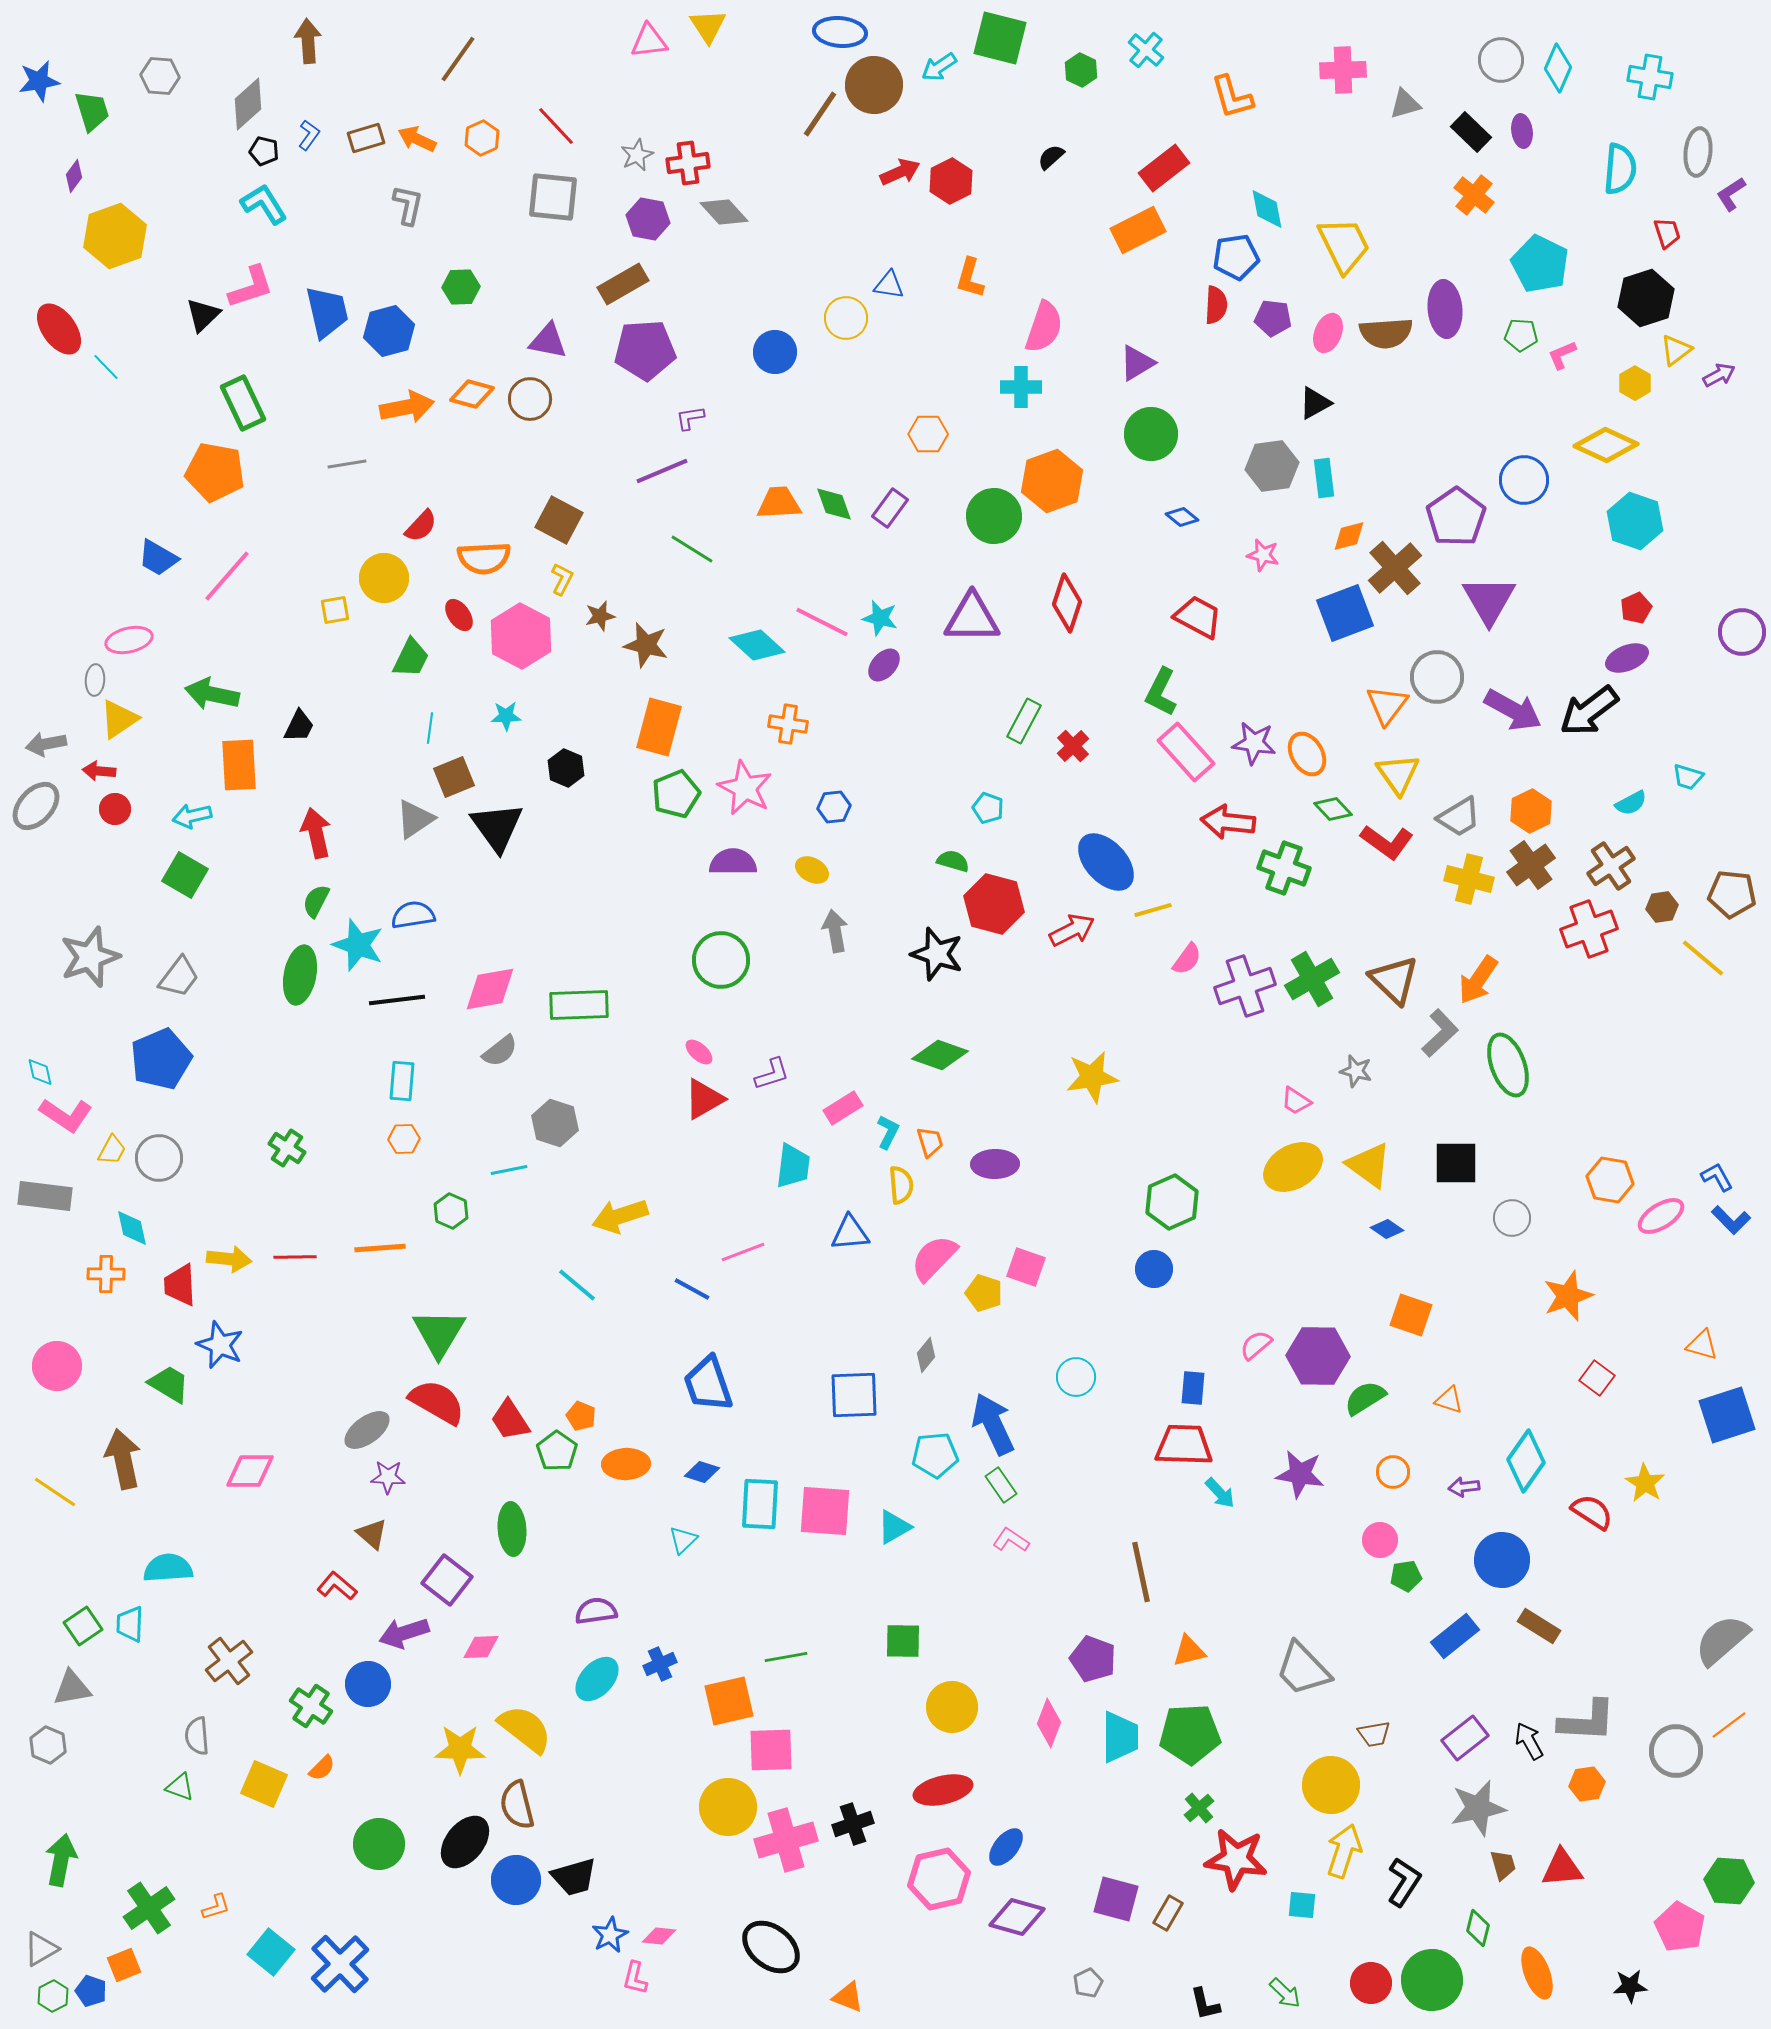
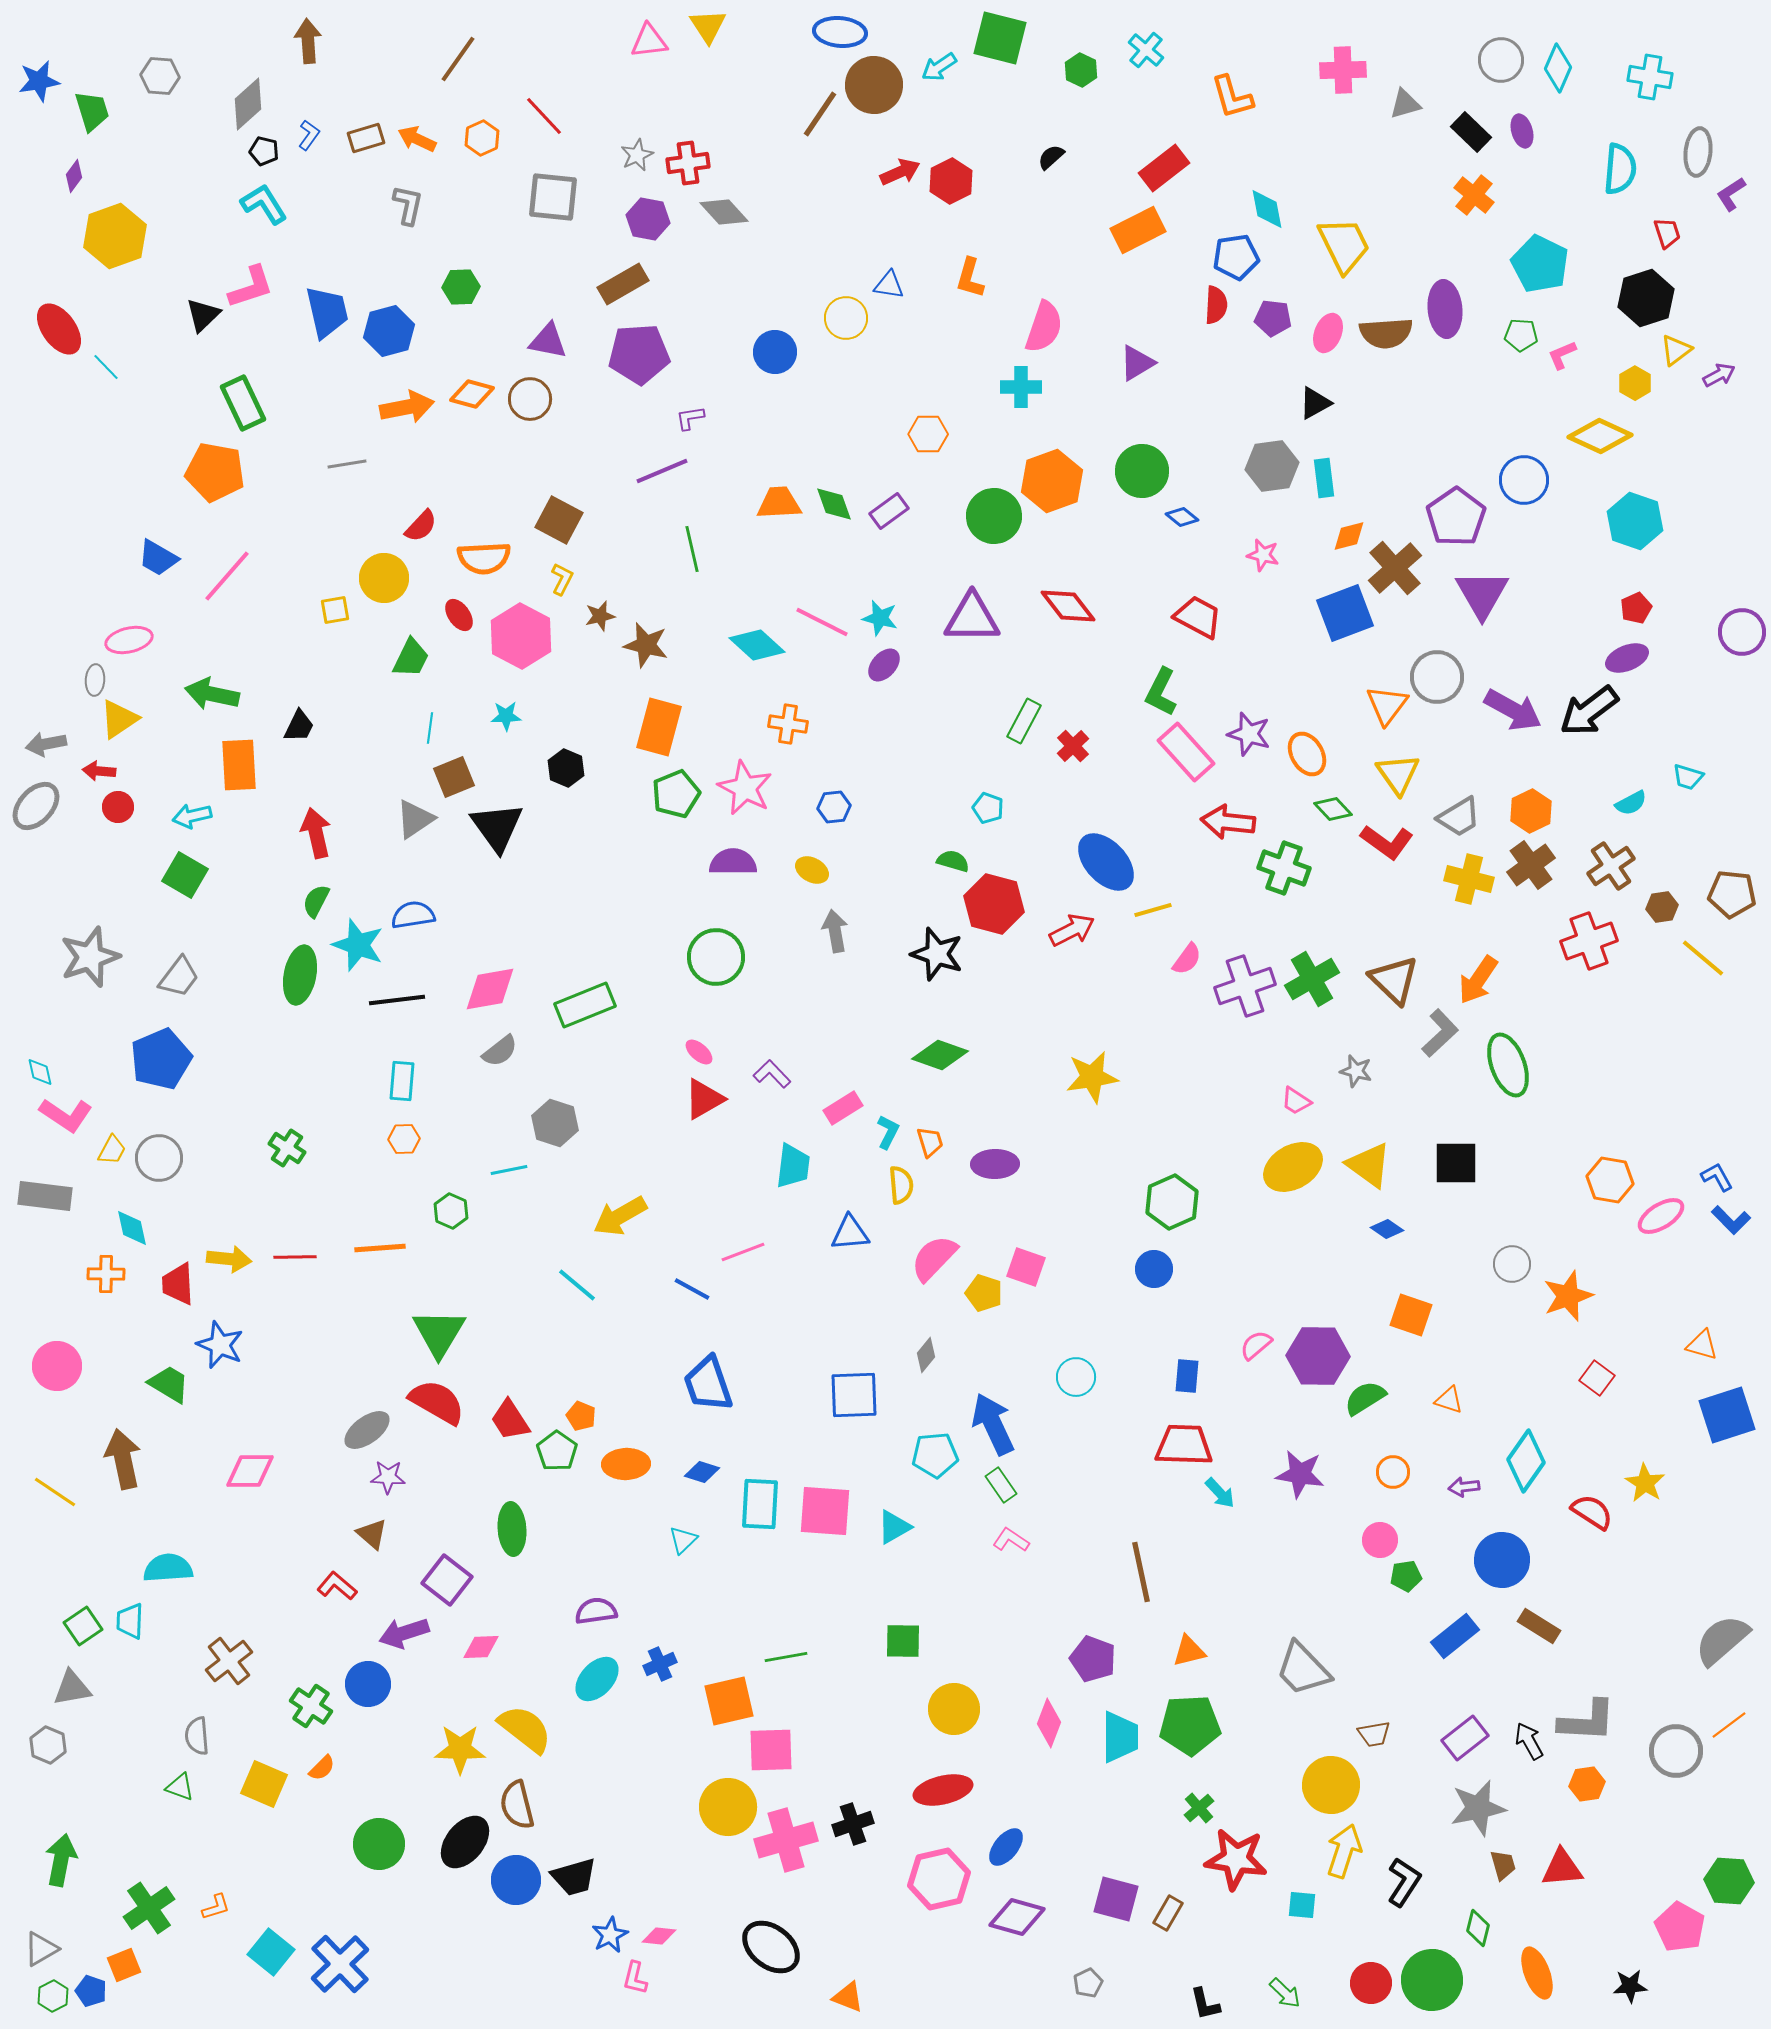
red line at (556, 126): moved 12 px left, 10 px up
purple ellipse at (1522, 131): rotated 8 degrees counterclockwise
purple pentagon at (645, 350): moved 6 px left, 4 px down
green circle at (1151, 434): moved 9 px left, 37 px down
yellow diamond at (1606, 445): moved 6 px left, 9 px up
purple rectangle at (890, 508): moved 1 px left, 3 px down; rotated 18 degrees clockwise
green line at (692, 549): rotated 45 degrees clockwise
purple triangle at (1489, 600): moved 7 px left, 6 px up
red diamond at (1067, 603): moved 1 px right, 3 px down; rotated 56 degrees counterclockwise
purple star at (1254, 743): moved 5 px left, 9 px up; rotated 9 degrees clockwise
red circle at (115, 809): moved 3 px right, 2 px up
red cross at (1589, 929): moved 12 px down
green circle at (721, 960): moved 5 px left, 3 px up
green rectangle at (579, 1005): moved 6 px right; rotated 20 degrees counterclockwise
purple L-shape at (772, 1074): rotated 117 degrees counterclockwise
yellow arrow at (620, 1216): rotated 12 degrees counterclockwise
gray circle at (1512, 1218): moved 46 px down
red trapezoid at (180, 1285): moved 2 px left, 1 px up
blue rectangle at (1193, 1388): moved 6 px left, 12 px up
cyan trapezoid at (130, 1624): moved 3 px up
yellow circle at (952, 1707): moved 2 px right, 2 px down
green pentagon at (1190, 1734): moved 9 px up
